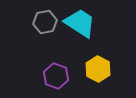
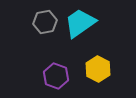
cyan trapezoid: rotated 68 degrees counterclockwise
